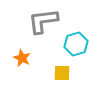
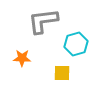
orange star: rotated 24 degrees counterclockwise
